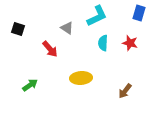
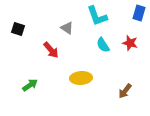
cyan L-shape: rotated 95 degrees clockwise
cyan semicircle: moved 2 px down; rotated 35 degrees counterclockwise
red arrow: moved 1 px right, 1 px down
